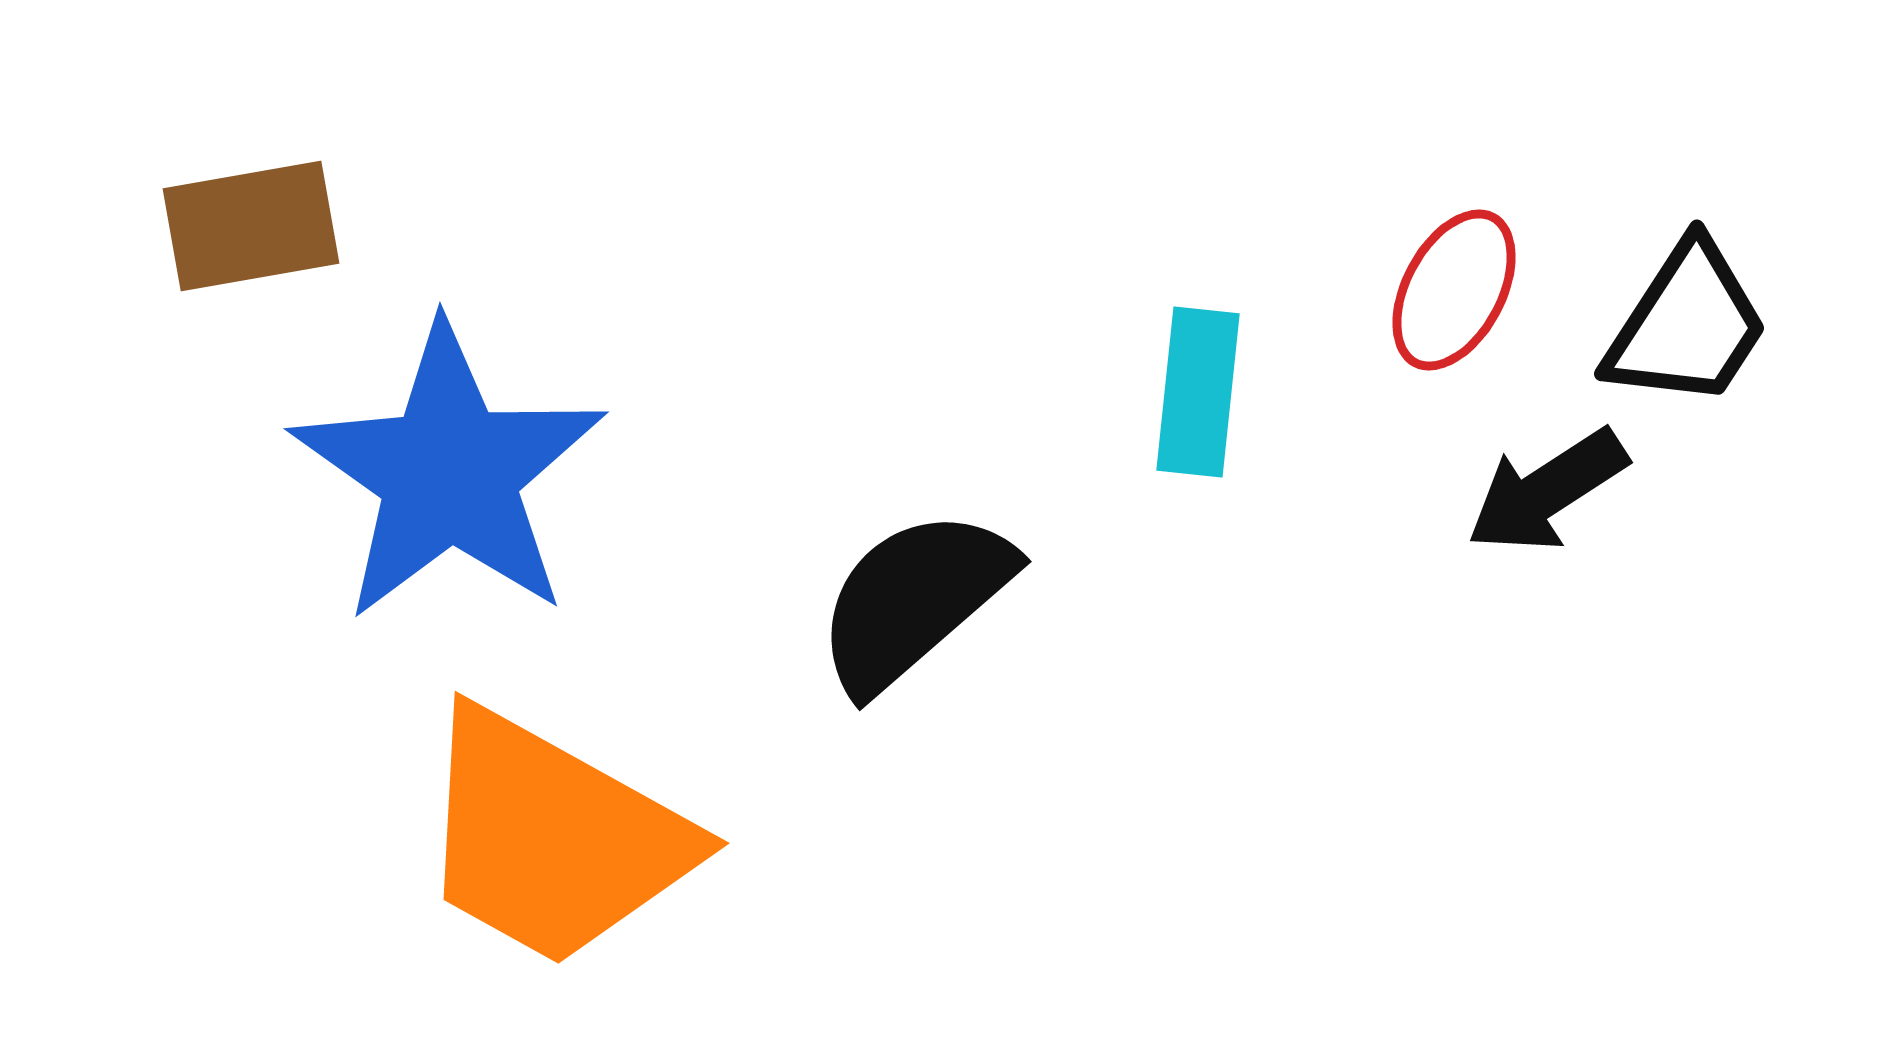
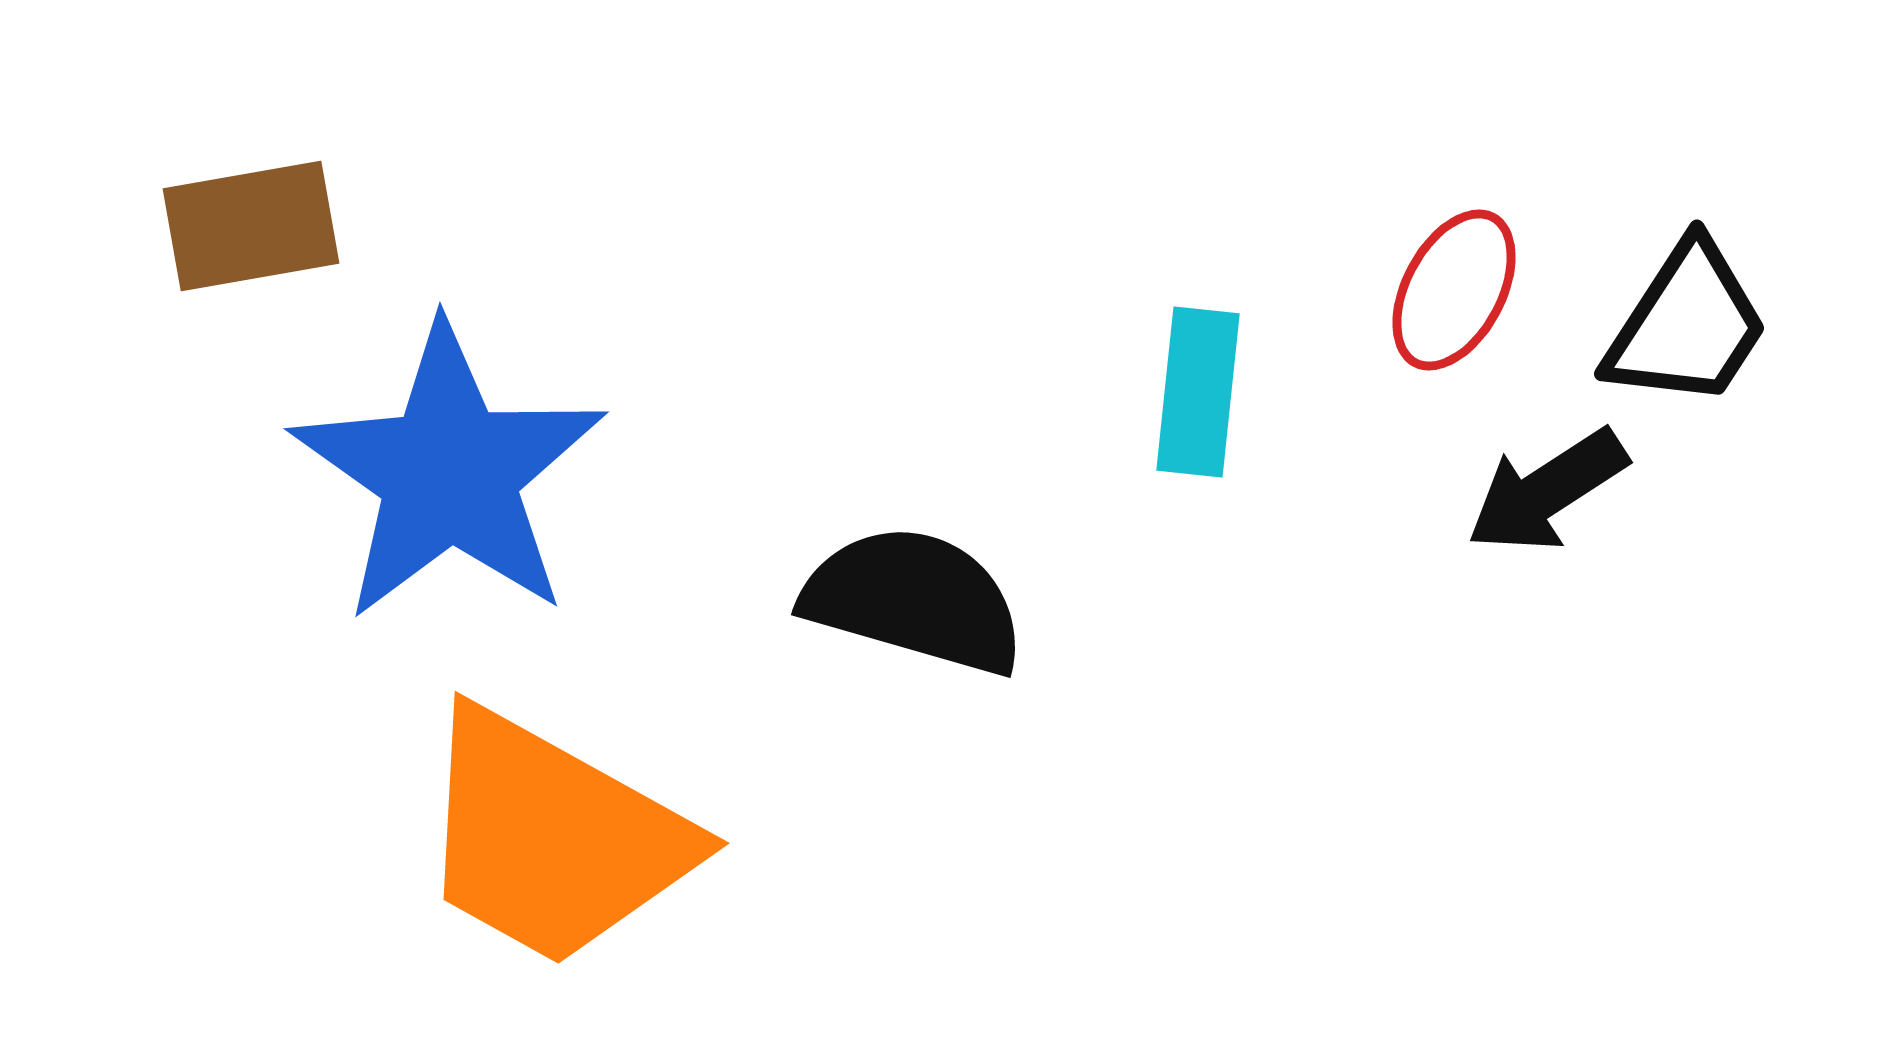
black semicircle: rotated 57 degrees clockwise
